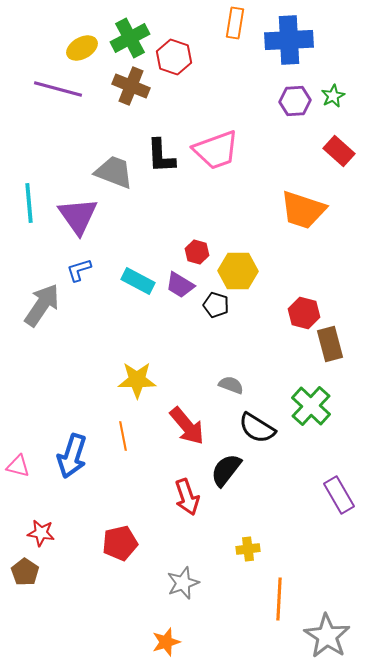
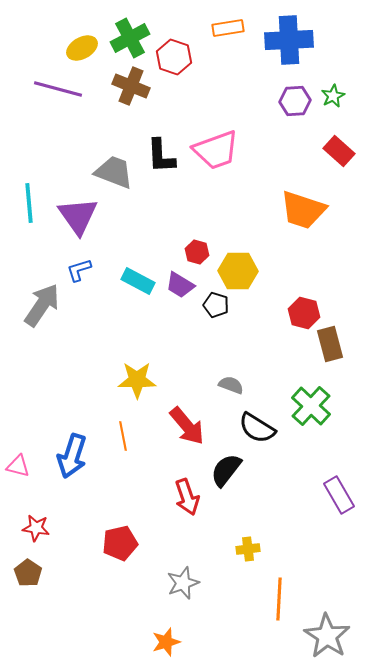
orange rectangle at (235, 23): moved 7 px left, 5 px down; rotated 72 degrees clockwise
red star at (41, 533): moved 5 px left, 5 px up
brown pentagon at (25, 572): moved 3 px right, 1 px down
